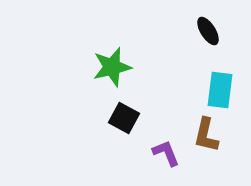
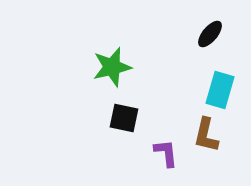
black ellipse: moved 2 px right, 3 px down; rotated 72 degrees clockwise
cyan rectangle: rotated 9 degrees clockwise
black square: rotated 16 degrees counterclockwise
purple L-shape: rotated 16 degrees clockwise
